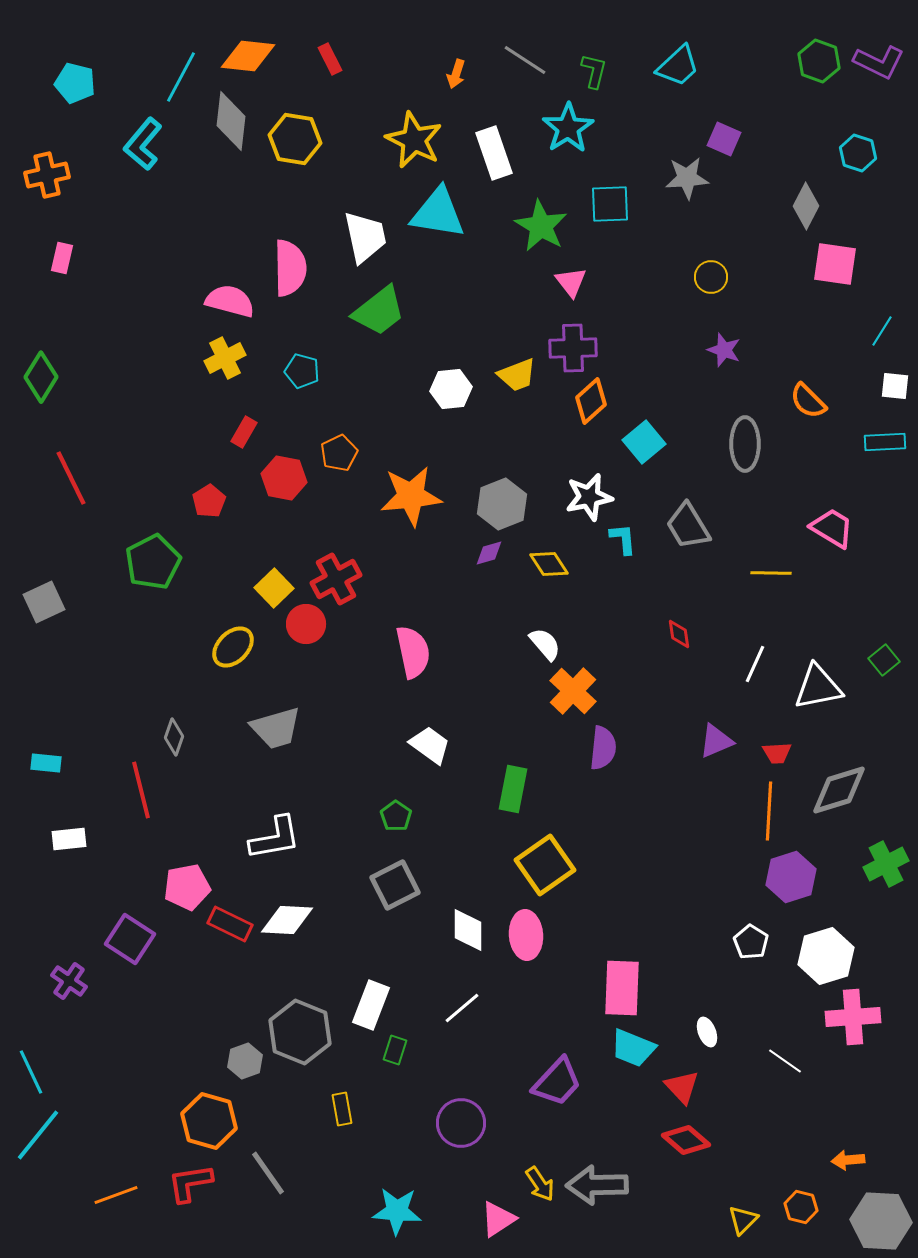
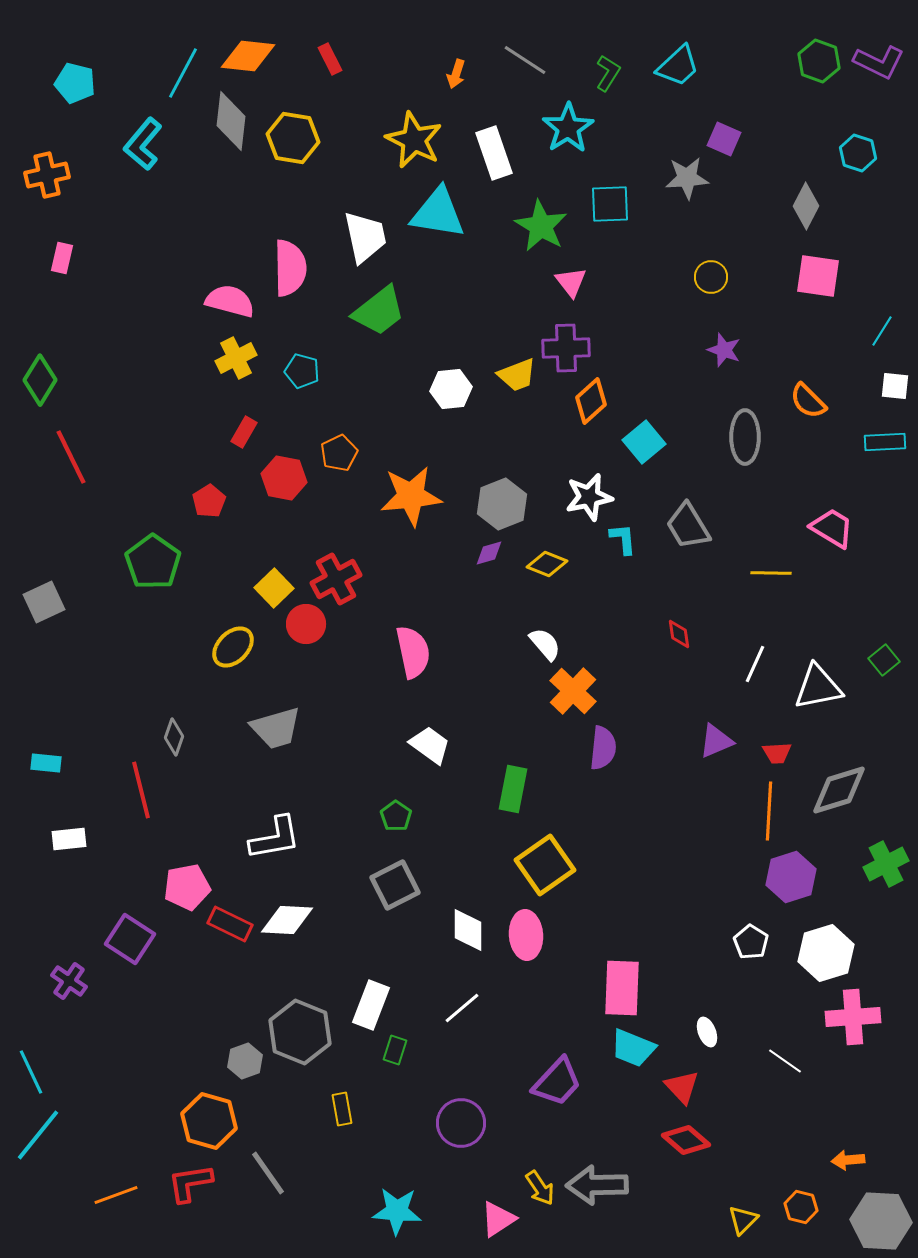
green L-shape at (594, 71): moved 14 px right, 2 px down; rotated 18 degrees clockwise
cyan line at (181, 77): moved 2 px right, 4 px up
yellow hexagon at (295, 139): moved 2 px left, 1 px up
pink square at (835, 264): moved 17 px left, 12 px down
purple cross at (573, 348): moved 7 px left
yellow cross at (225, 358): moved 11 px right
green diamond at (41, 377): moved 1 px left, 3 px down
gray ellipse at (745, 444): moved 7 px up
red line at (71, 478): moved 21 px up
green pentagon at (153, 562): rotated 10 degrees counterclockwise
yellow diamond at (549, 564): moved 2 px left; rotated 36 degrees counterclockwise
white hexagon at (826, 956): moved 3 px up
yellow arrow at (540, 1184): moved 4 px down
